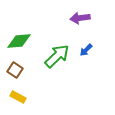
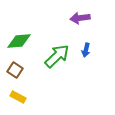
blue arrow: rotated 32 degrees counterclockwise
